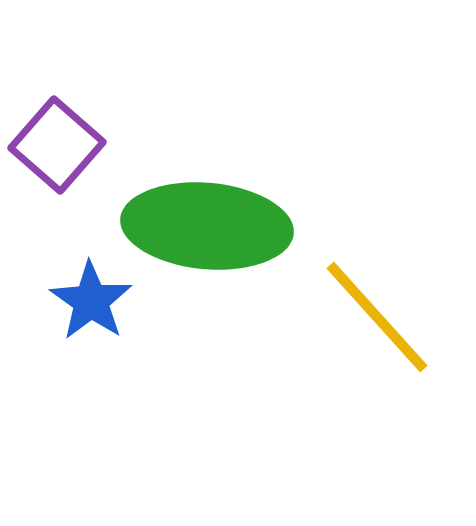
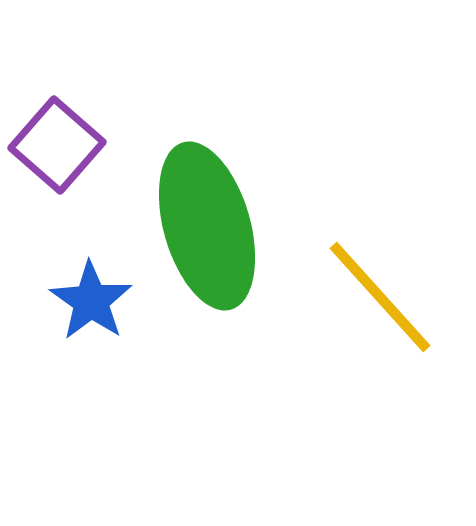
green ellipse: rotated 69 degrees clockwise
yellow line: moved 3 px right, 20 px up
